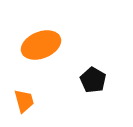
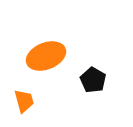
orange ellipse: moved 5 px right, 11 px down
